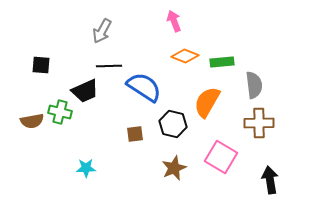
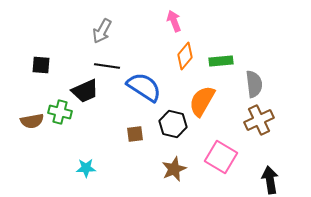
orange diamond: rotated 72 degrees counterclockwise
green rectangle: moved 1 px left, 1 px up
black line: moved 2 px left; rotated 10 degrees clockwise
gray semicircle: moved 1 px up
orange semicircle: moved 5 px left, 1 px up
brown cross: moved 3 px up; rotated 24 degrees counterclockwise
brown star: moved 1 px down
